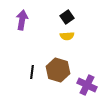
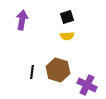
black square: rotated 16 degrees clockwise
